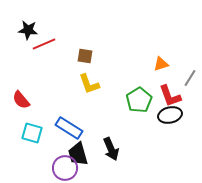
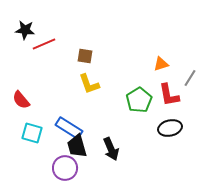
black star: moved 3 px left
red L-shape: moved 1 px left, 1 px up; rotated 10 degrees clockwise
black ellipse: moved 13 px down
black trapezoid: moved 1 px left, 8 px up
